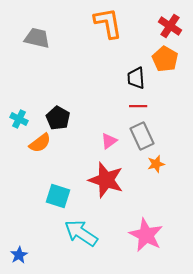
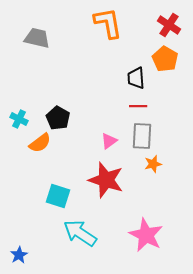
red cross: moved 1 px left, 1 px up
gray rectangle: rotated 28 degrees clockwise
orange star: moved 3 px left
cyan arrow: moved 1 px left
